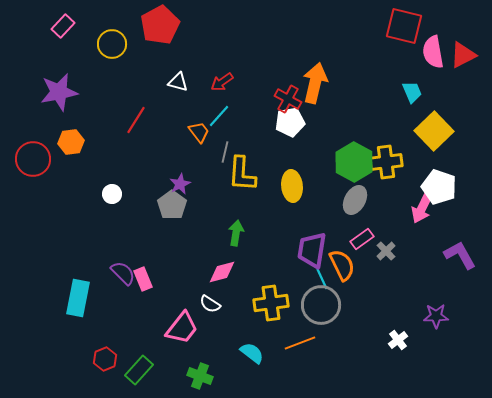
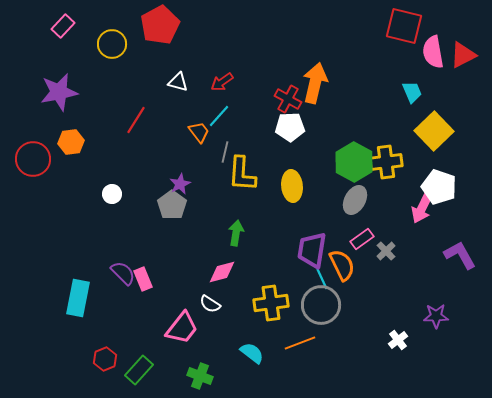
white pentagon at (290, 122): moved 5 px down; rotated 8 degrees clockwise
